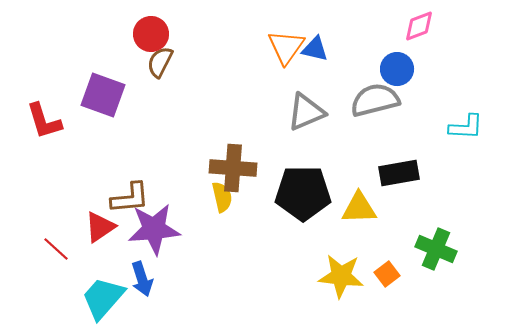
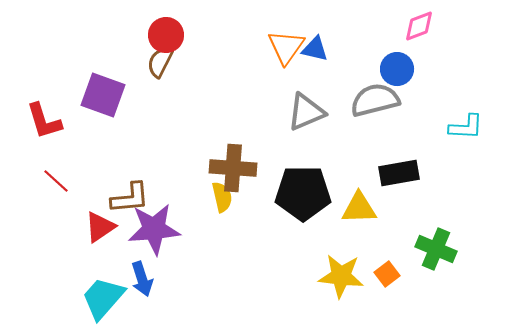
red circle: moved 15 px right, 1 px down
red line: moved 68 px up
